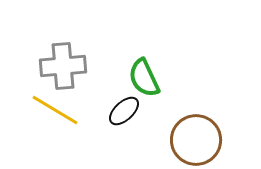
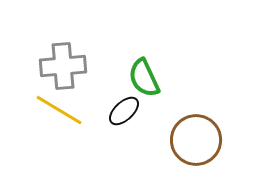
yellow line: moved 4 px right
